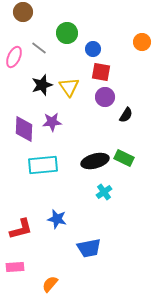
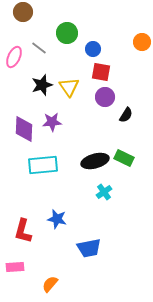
red L-shape: moved 2 px right, 2 px down; rotated 120 degrees clockwise
